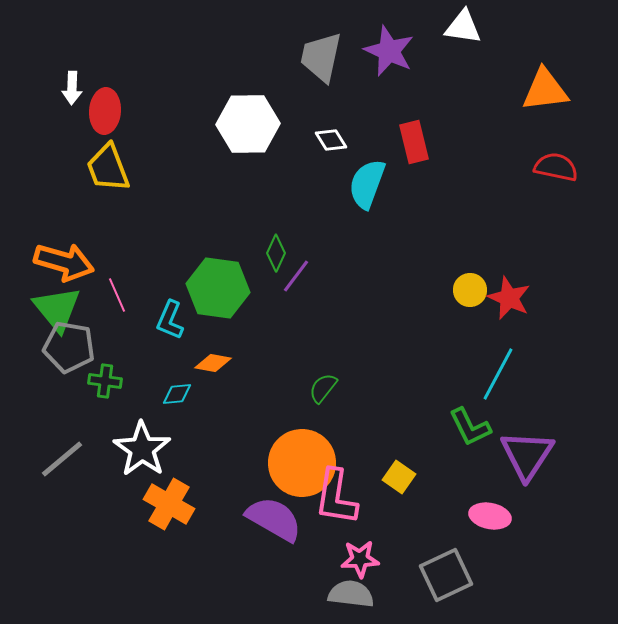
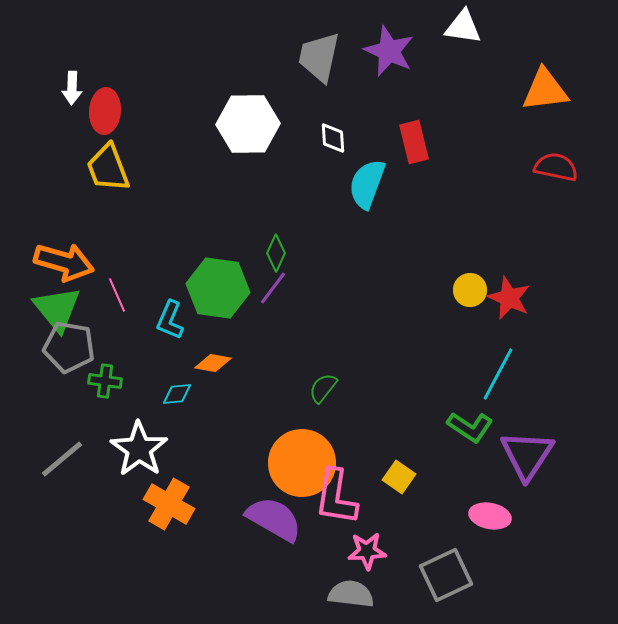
gray trapezoid: moved 2 px left
white diamond: moved 2 px right, 2 px up; rotated 28 degrees clockwise
purple line: moved 23 px left, 12 px down
green L-shape: rotated 30 degrees counterclockwise
white star: moved 3 px left
pink star: moved 7 px right, 8 px up
